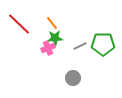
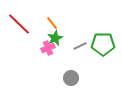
green star: rotated 21 degrees counterclockwise
gray circle: moved 2 px left
